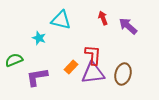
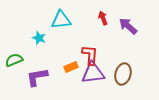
cyan triangle: rotated 20 degrees counterclockwise
red L-shape: moved 3 px left
orange rectangle: rotated 24 degrees clockwise
